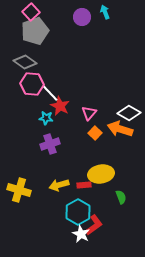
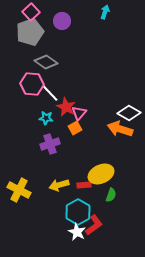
cyan arrow: rotated 40 degrees clockwise
purple circle: moved 20 px left, 4 px down
gray pentagon: moved 5 px left, 1 px down
gray diamond: moved 21 px right
red star: moved 6 px right, 1 px down
pink triangle: moved 10 px left
orange square: moved 20 px left, 5 px up; rotated 16 degrees clockwise
yellow ellipse: rotated 15 degrees counterclockwise
yellow cross: rotated 10 degrees clockwise
green semicircle: moved 10 px left, 2 px up; rotated 40 degrees clockwise
white star: moved 4 px left, 2 px up
